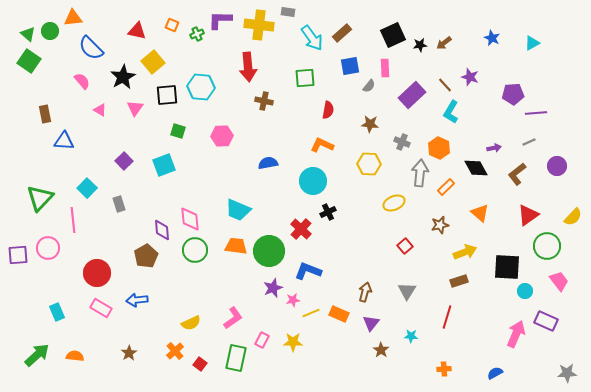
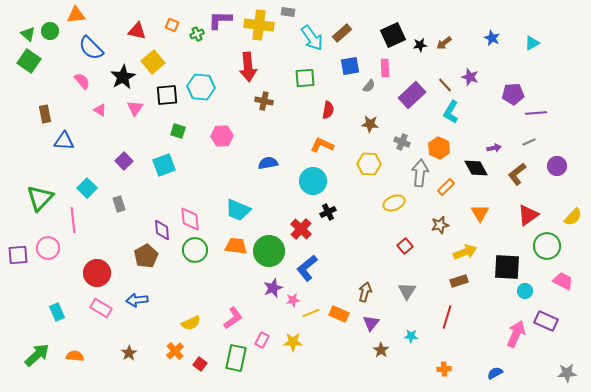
orange triangle at (73, 18): moved 3 px right, 3 px up
orange triangle at (480, 213): rotated 18 degrees clockwise
blue L-shape at (308, 271): moved 1 px left, 3 px up; rotated 60 degrees counterclockwise
pink trapezoid at (559, 281): moved 4 px right; rotated 25 degrees counterclockwise
